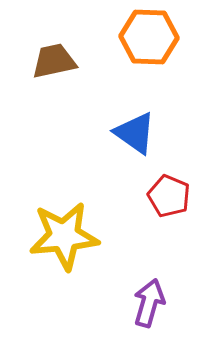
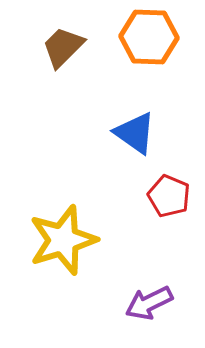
brown trapezoid: moved 9 px right, 14 px up; rotated 33 degrees counterclockwise
yellow star: moved 1 px left, 4 px down; rotated 12 degrees counterclockwise
purple arrow: rotated 132 degrees counterclockwise
